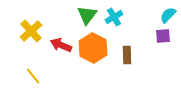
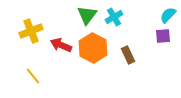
yellow cross: rotated 20 degrees clockwise
brown rectangle: moved 1 px right; rotated 24 degrees counterclockwise
